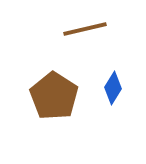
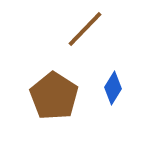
brown line: rotated 33 degrees counterclockwise
